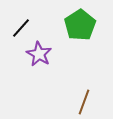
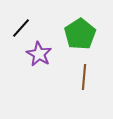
green pentagon: moved 9 px down
brown line: moved 25 px up; rotated 15 degrees counterclockwise
